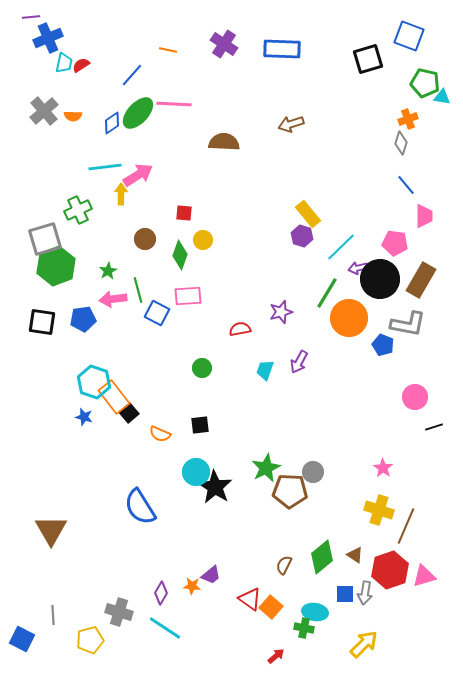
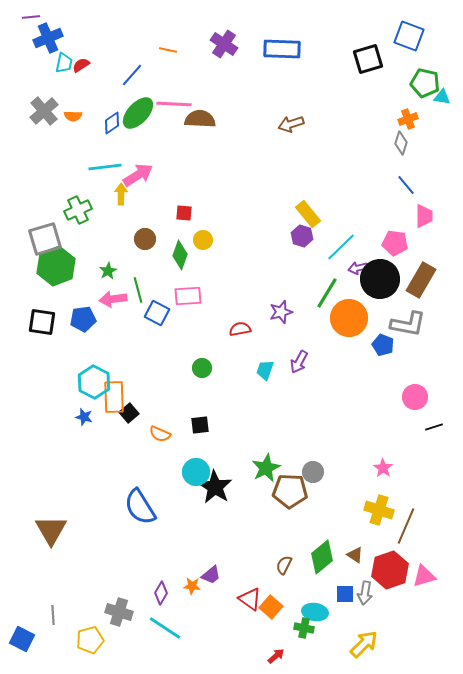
brown semicircle at (224, 142): moved 24 px left, 23 px up
cyan hexagon at (94, 382): rotated 8 degrees clockwise
orange rectangle at (114, 397): rotated 36 degrees clockwise
